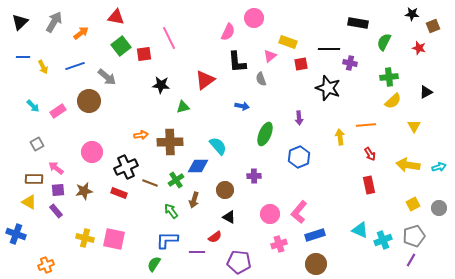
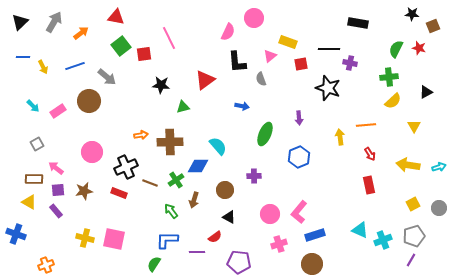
green semicircle at (384, 42): moved 12 px right, 7 px down
brown circle at (316, 264): moved 4 px left
